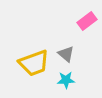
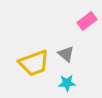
cyan star: moved 1 px right, 3 px down
